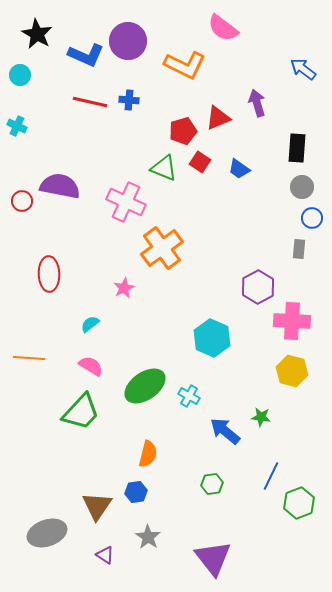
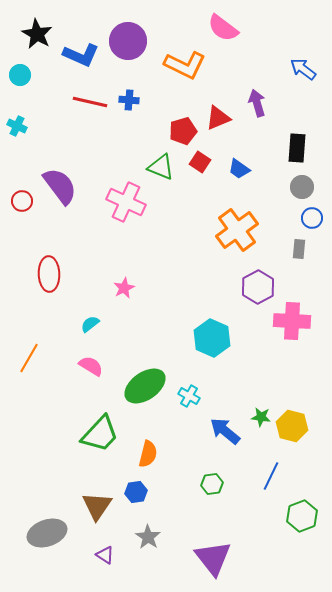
blue L-shape at (86, 55): moved 5 px left
green triangle at (164, 168): moved 3 px left, 1 px up
purple semicircle at (60, 186): rotated 42 degrees clockwise
orange cross at (162, 248): moved 75 px right, 18 px up
orange line at (29, 358): rotated 64 degrees counterclockwise
yellow hexagon at (292, 371): moved 55 px down
green trapezoid at (81, 412): moved 19 px right, 22 px down
green hexagon at (299, 503): moved 3 px right, 13 px down
